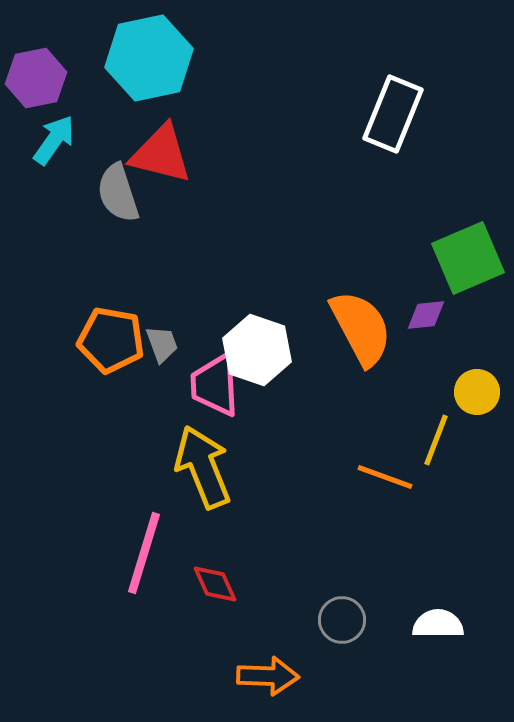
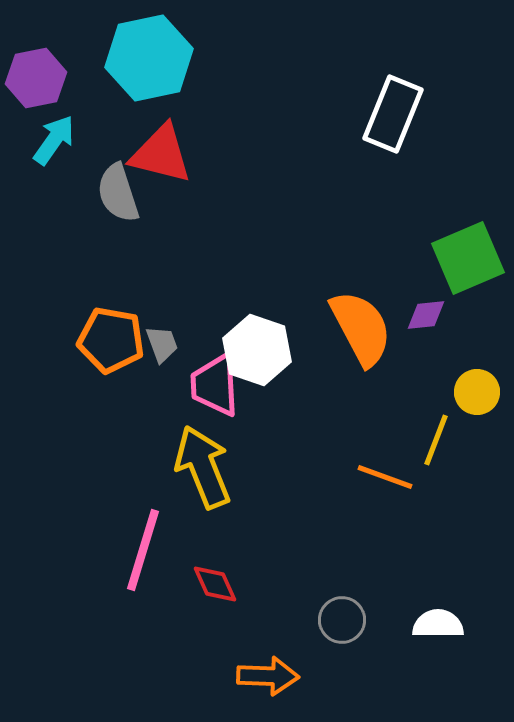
pink line: moved 1 px left, 3 px up
